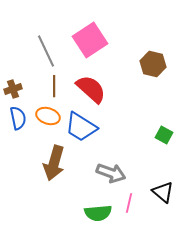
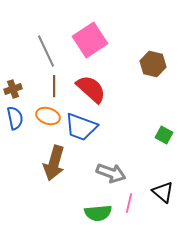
blue semicircle: moved 3 px left
blue trapezoid: rotated 12 degrees counterclockwise
